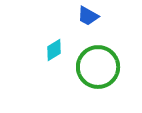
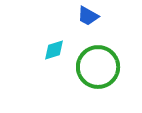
cyan diamond: rotated 15 degrees clockwise
